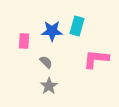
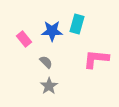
cyan rectangle: moved 2 px up
pink rectangle: moved 2 px up; rotated 42 degrees counterclockwise
